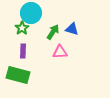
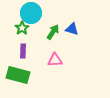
pink triangle: moved 5 px left, 8 px down
